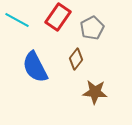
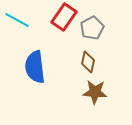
red rectangle: moved 6 px right
brown diamond: moved 12 px right, 3 px down; rotated 25 degrees counterclockwise
blue semicircle: rotated 20 degrees clockwise
